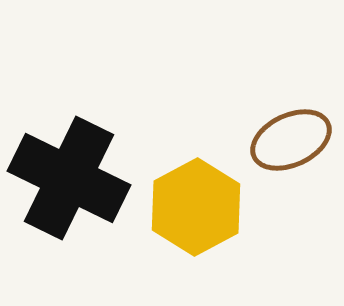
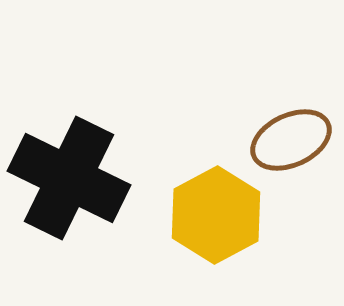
yellow hexagon: moved 20 px right, 8 px down
